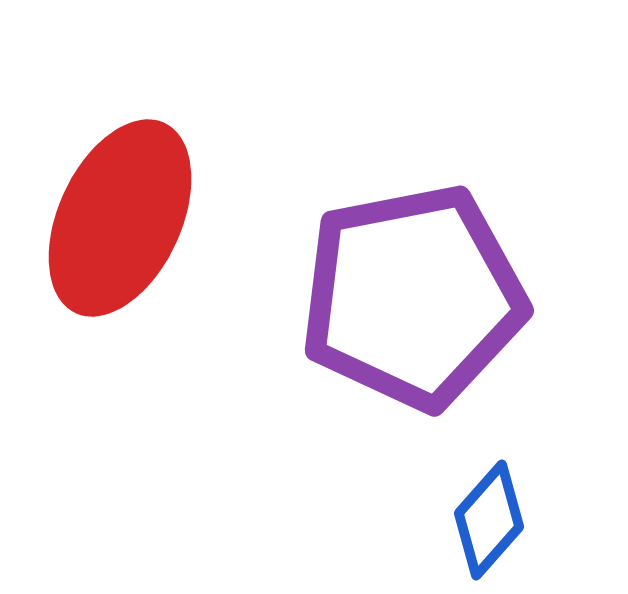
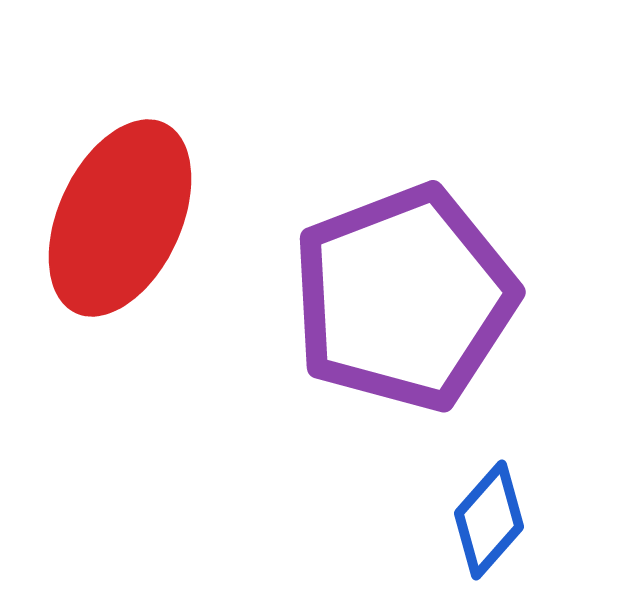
purple pentagon: moved 9 px left, 1 px down; rotated 10 degrees counterclockwise
